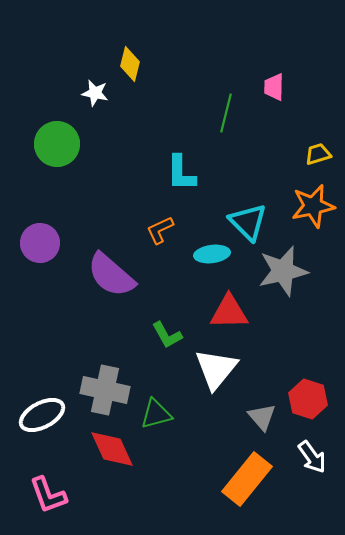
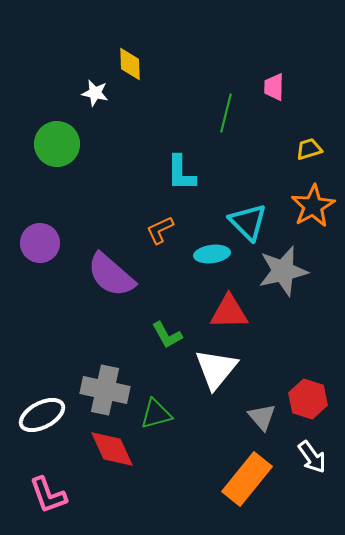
yellow diamond: rotated 16 degrees counterclockwise
yellow trapezoid: moved 9 px left, 5 px up
orange star: rotated 18 degrees counterclockwise
